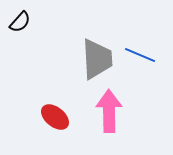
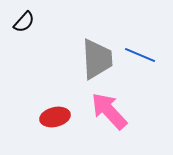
black semicircle: moved 4 px right
pink arrow: rotated 42 degrees counterclockwise
red ellipse: rotated 52 degrees counterclockwise
